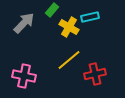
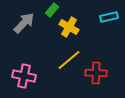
cyan rectangle: moved 19 px right
red cross: moved 1 px right, 1 px up; rotated 15 degrees clockwise
